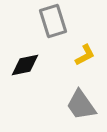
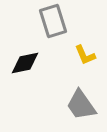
yellow L-shape: rotated 95 degrees clockwise
black diamond: moved 2 px up
